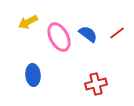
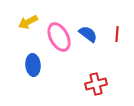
red line: moved 1 px down; rotated 49 degrees counterclockwise
blue ellipse: moved 10 px up
